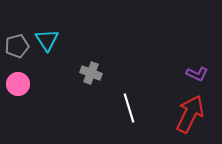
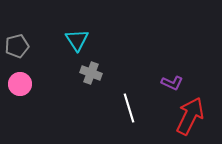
cyan triangle: moved 30 px right
purple L-shape: moved 25 px left, 9 px down
pink circle: moved 2 px right
red arrow: moved 2 px down
